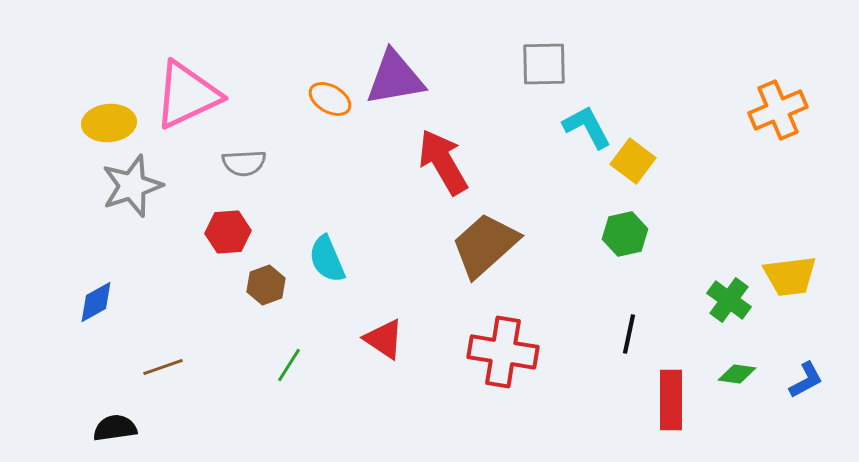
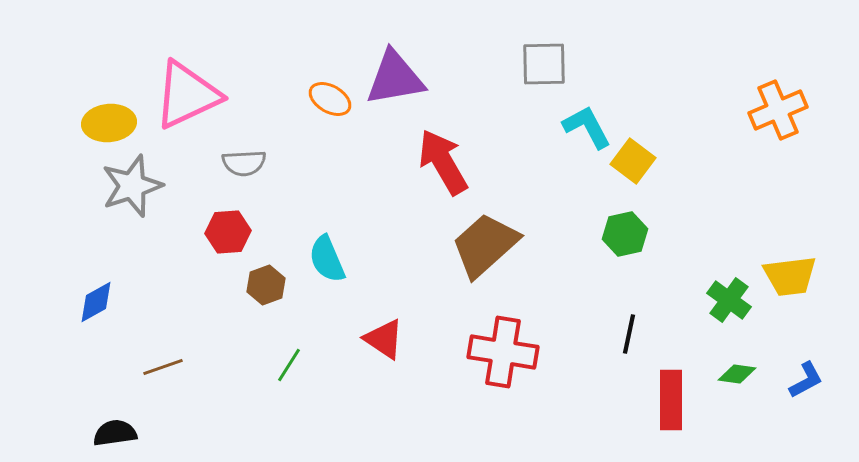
black semicircle: moved 5 px down
